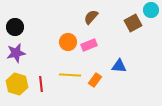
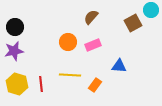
pink rectangle: moved 4 px right
purple star: moved 2 px left, 2 px up
orange rectangle: moved 5 px down
